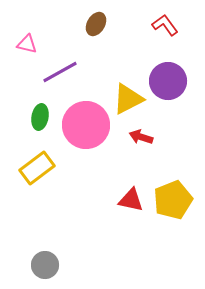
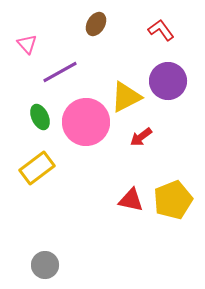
red L-shape: moved 4 px left, 5 px down
pink triangle: rotated 35 degrees clockwise
yellow triangle: moved 2 px left, 2 px up
green ellipse: rotated 35 degrees counterclockwise
pink circle: moved 3 px up
red arrow: rotated 55 degrees counterclockwise
